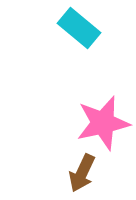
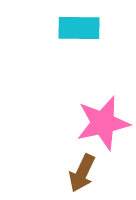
cyan rectangle: rotated 39 degrees counterclockwise
